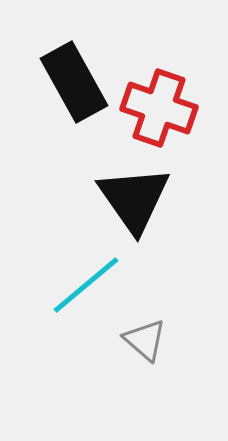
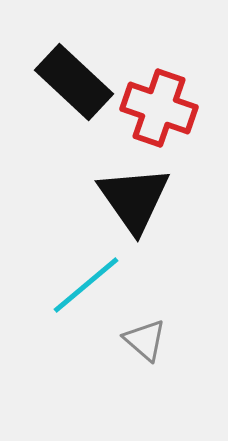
black rectangle: rotated 18 degrees counterclockwise
